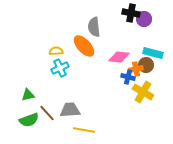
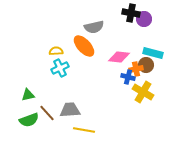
gray semicircle: rotated 96 degrees counterclockwise
